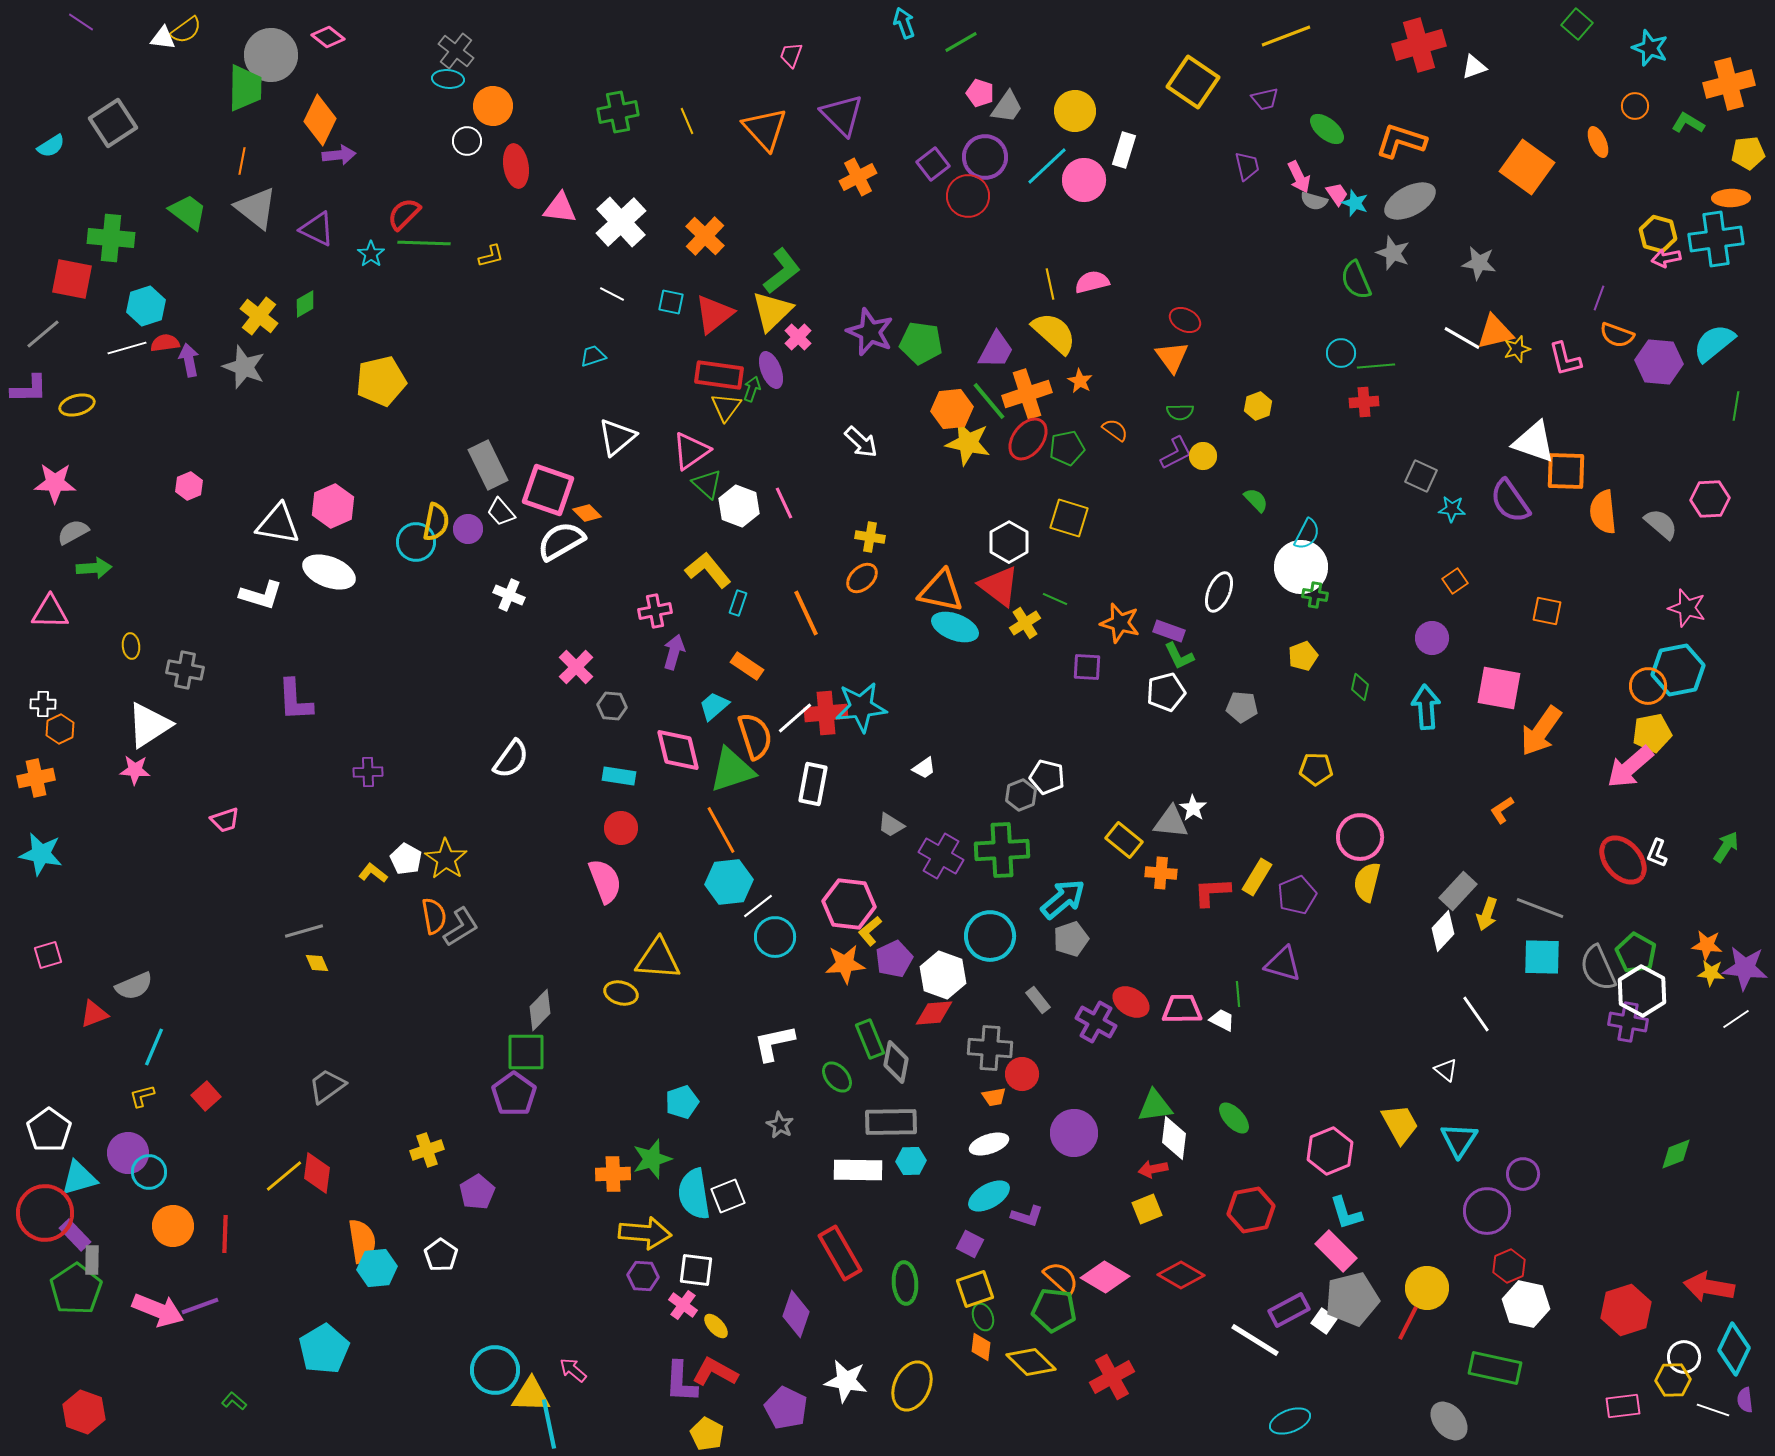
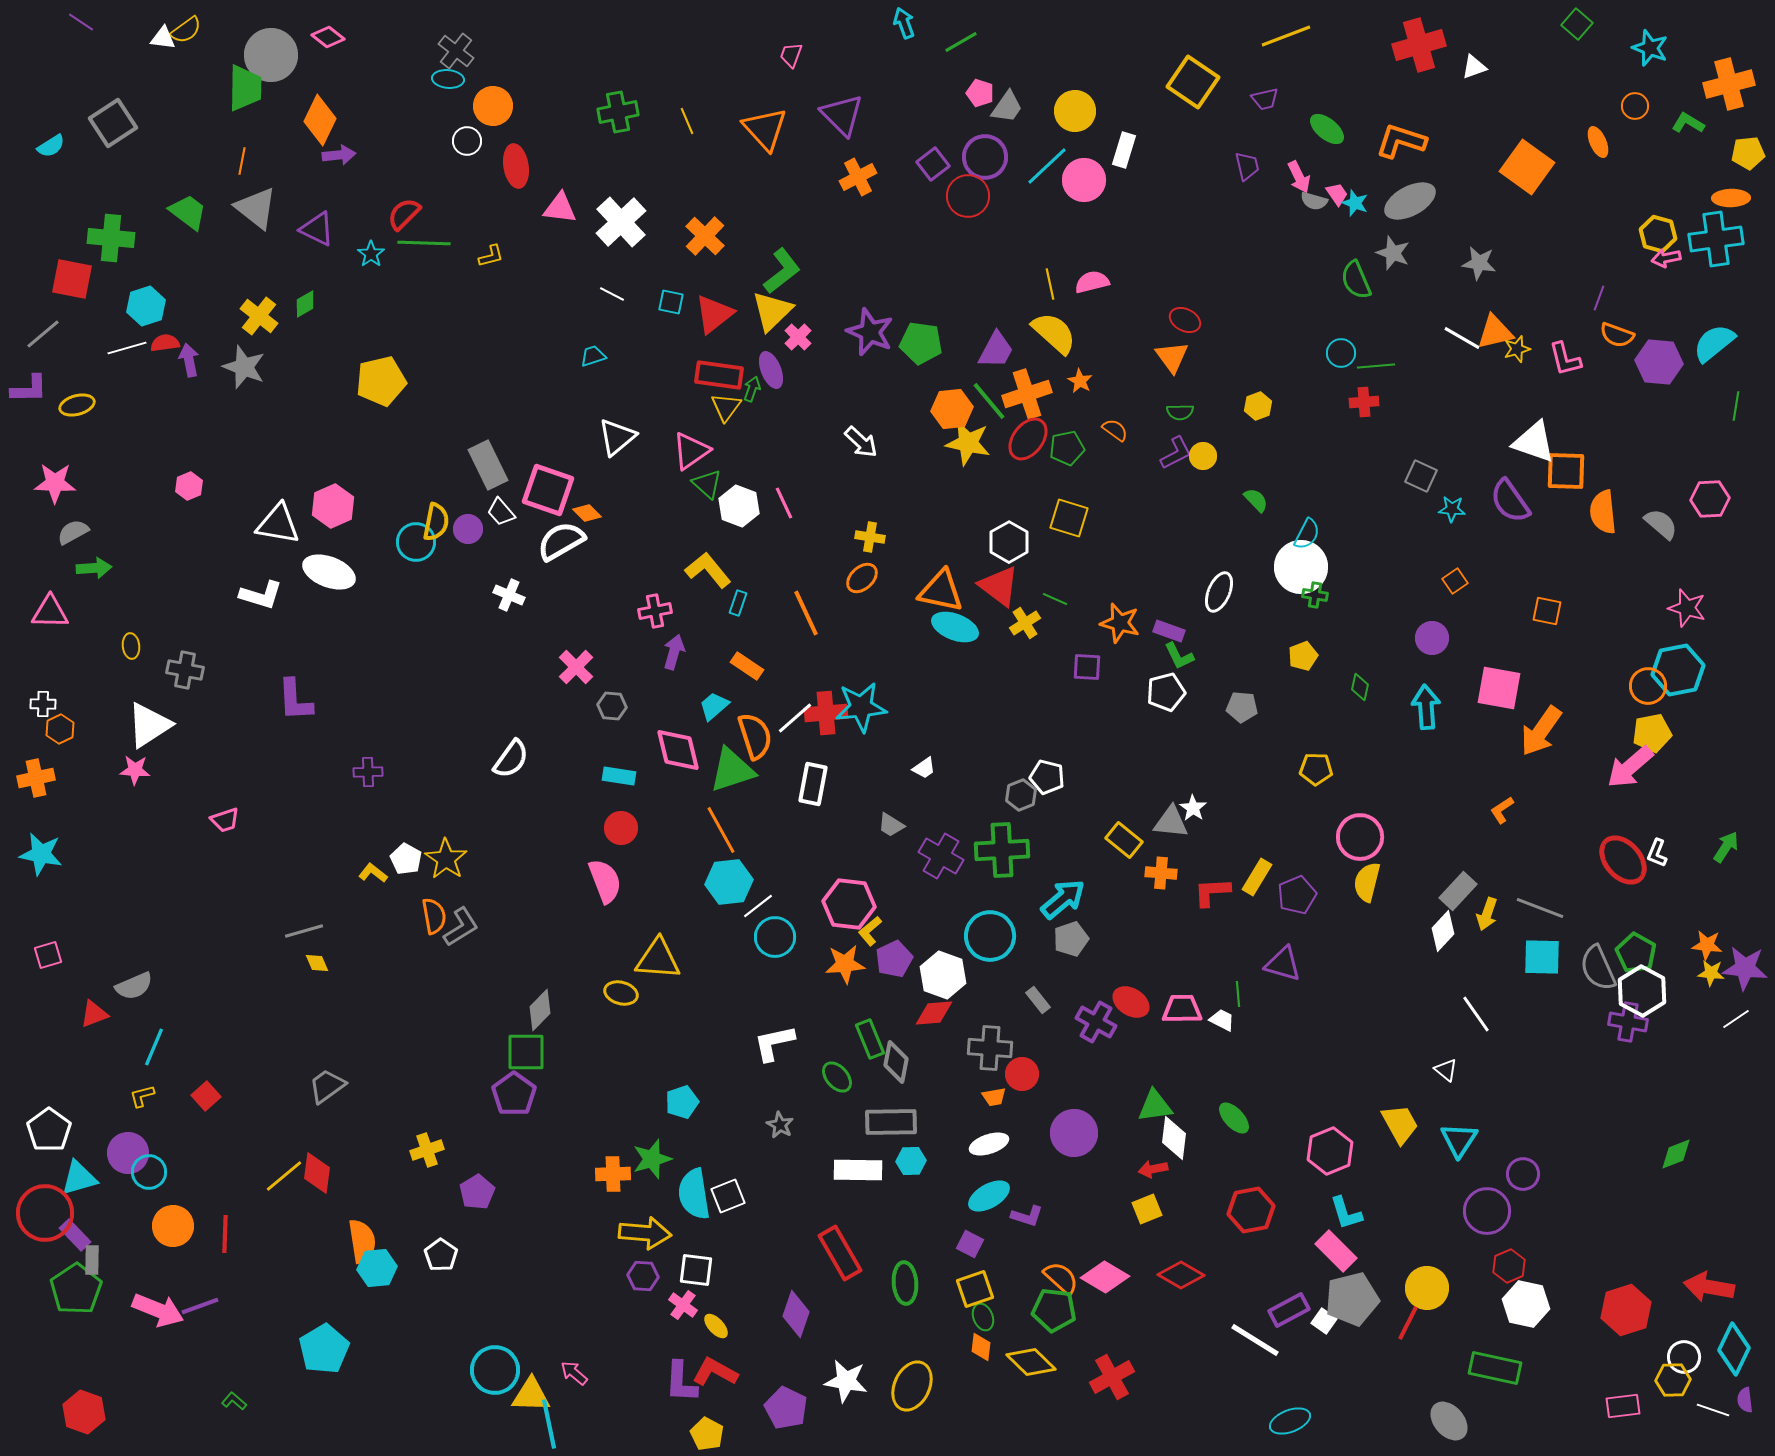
pink arrow at (573, 1370): moved 1 px right, 3 px down
